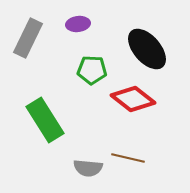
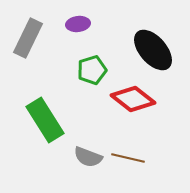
black ellipse: moved 6 px right, 1 px down
green pentagon: rotated 20 degrees counterclockwise
gray semicircle: moved 11 px up; rotated 16 degrees clockwise
